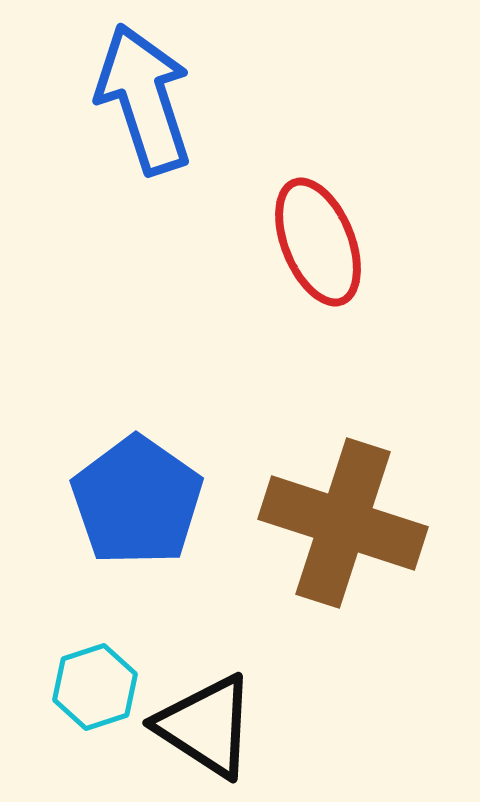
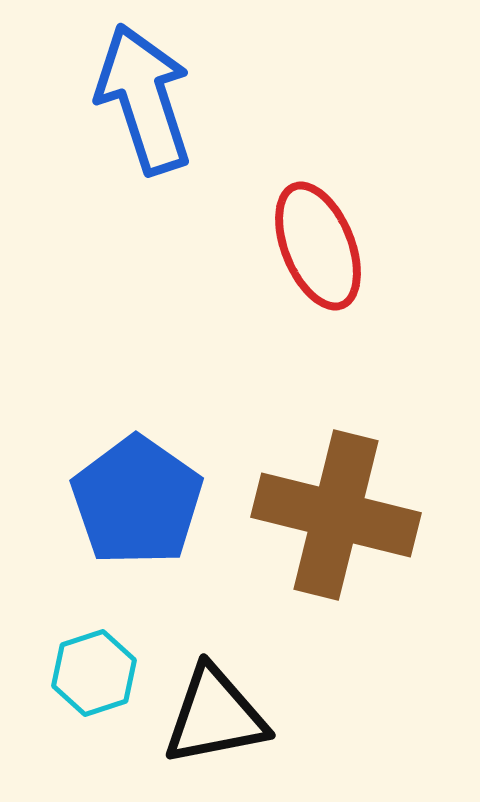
red ellipse: moved 4 px down
brown cross: moved 7 px left, 8 px up; rotated 4 degrees counterclockwise
cyan hexagon: moved 1 px left, 14 px up
black triangle: moved 9 px right, 10 px up; rotated 44 degrees counterclockwise
